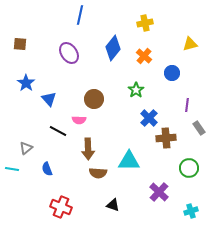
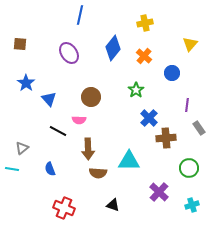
yellow triangle: rotated 35 degrees counterclockwise
brown circle: moved 3 px left, 2 px up
gray triangle: moved 4 px left
blue semicircle: moved 3 px right
red cross: moved 3 px right, 1 px down
cyan cross: moved 1 px right, 6 px up
